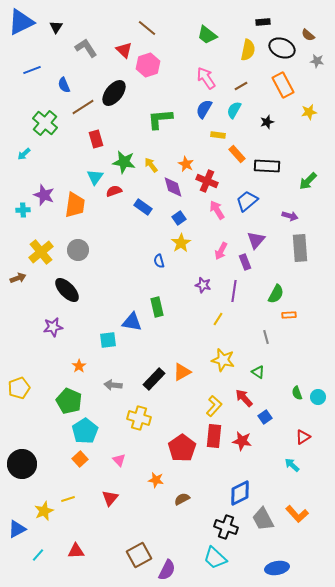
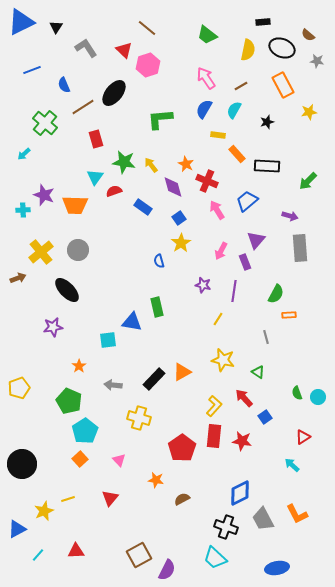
orange trapezoid at (75, 205): rotated 84 degrees clockwise
orange L-shape at (297, 514): rotated 15 degrees clockwise
